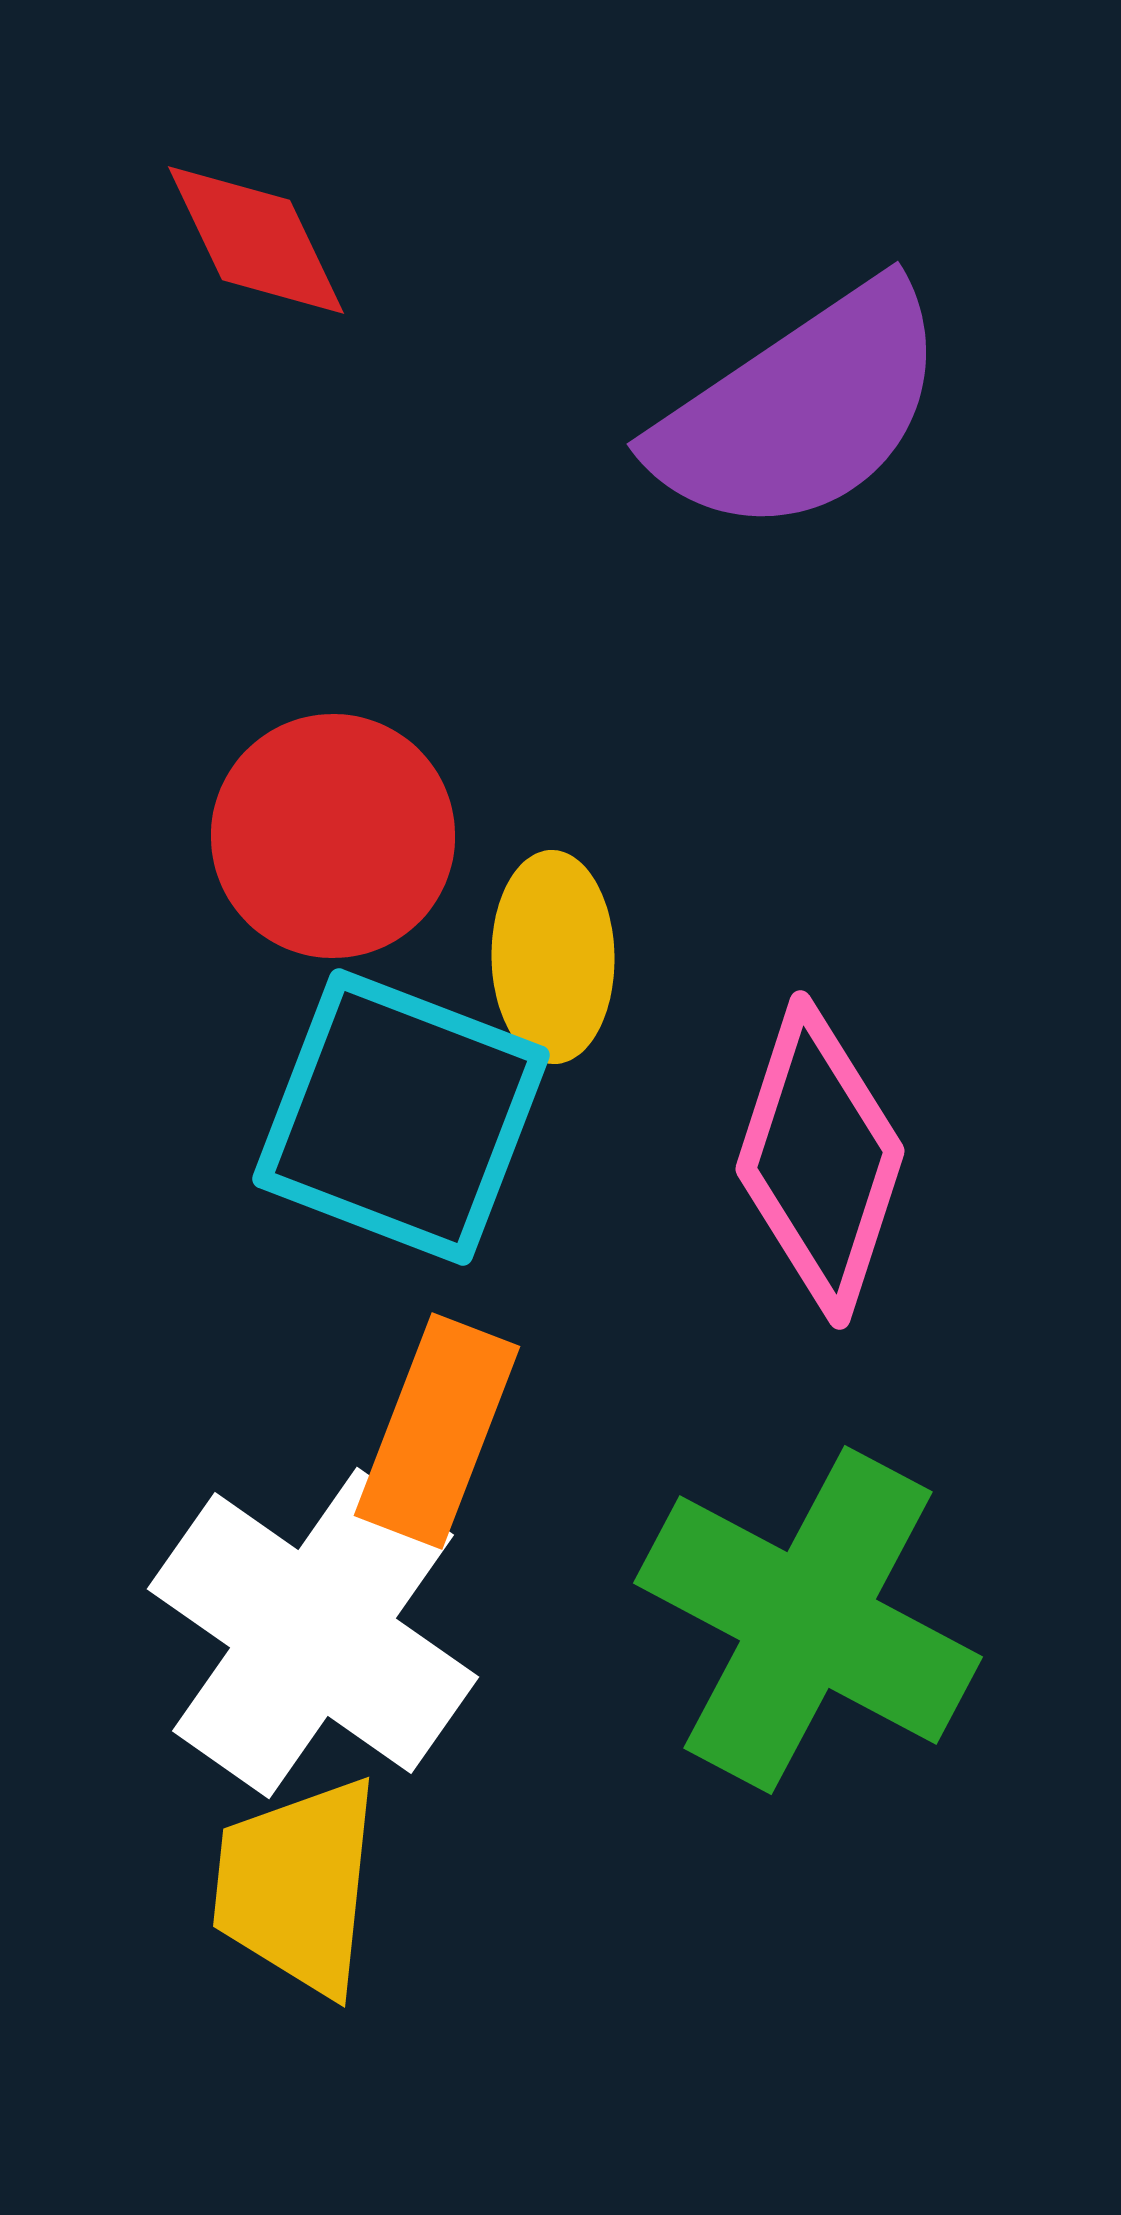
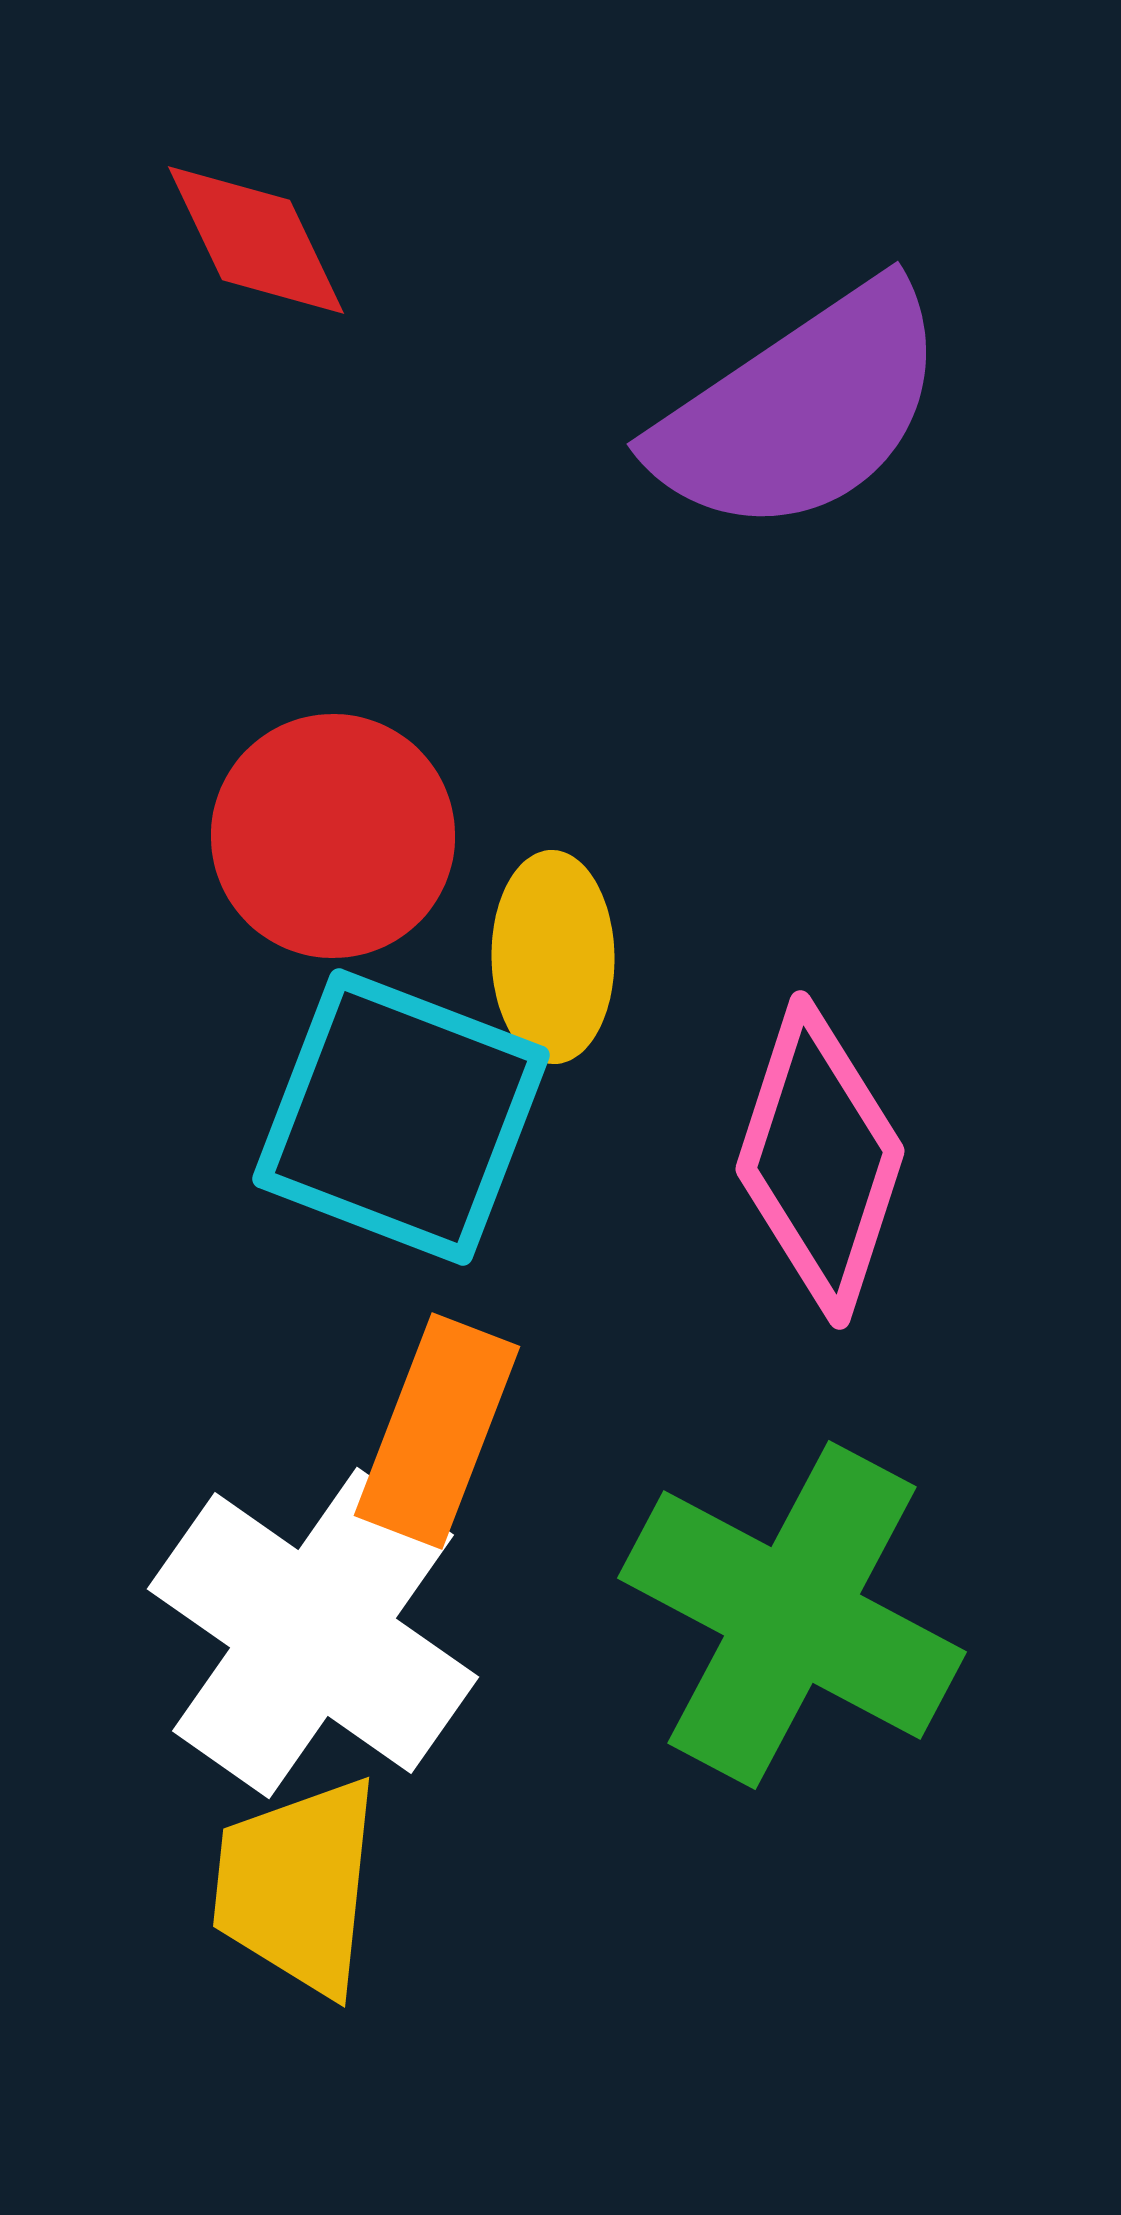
green cross: moved 16 px left, 5 px up
